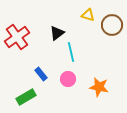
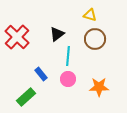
yellow triangle: moved 2 px right
brown circle: moved 17 px left, 14 px down
black triangle: moved 1 px down
red cross: rotated 10 degrees counterclockwise
cyan line: moved 3 px left, 4 px down; rotated 18 degrees clockwise
orange star: rotated 12 degrees counterclockwise
green rectangle: rotated 12 degrees counterclockwise
